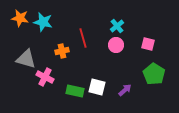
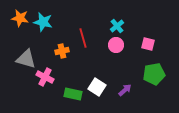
green pentagon: rotated 30 degrees clockwise
white square: rotated 18 degrees clockwise
green rectangle: moved 2 px left, 3 px down
